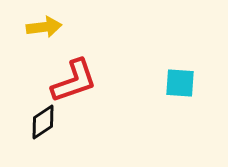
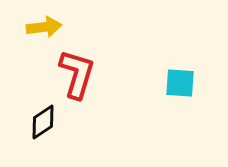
red L-shape: moved 3 px right, 7 px up; rotated 54 degrees counterclockwise
